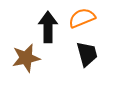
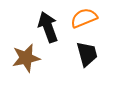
orange semicircle: moved 2 px right
black arrow: rotated 20 degrees counterclockwise
